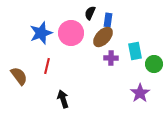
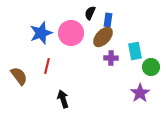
green circle: moved 3 px left, 3 px down
